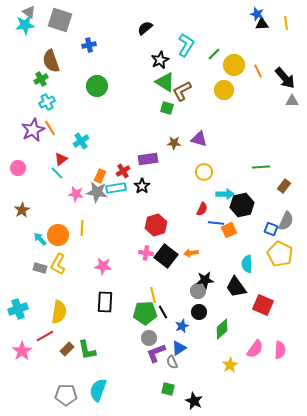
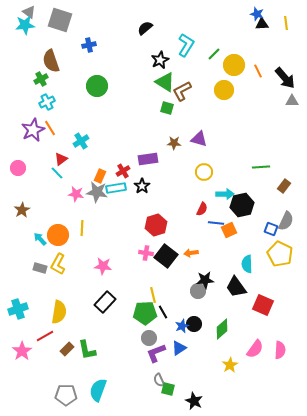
black rectangle at (105, 302): rotated 40 degrees clockwise
black circle at (199, 312): moved 5 px left, 12 px down
gray semicircle at (172, 362): moved 13 px left, 18 px down
